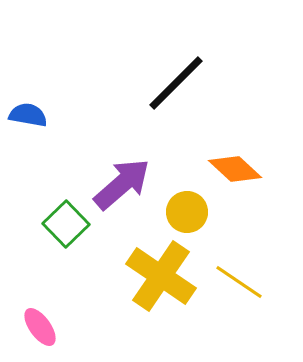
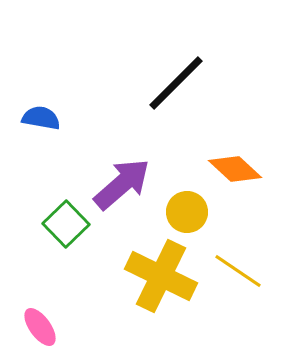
blue semicircle: moved 13 px right, 3 px down
yellow cross: rotated 8 degrees counterclockwise
yellow line: moved 1 px left, 11 px up
